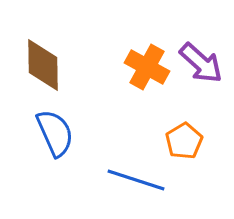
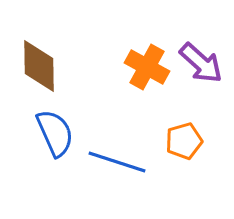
brown diamond: moved 4 px left, 1 px down
orange pentagon: rotated 15 degrees clockwise
blue line: moved 19 px left, 18 px up
